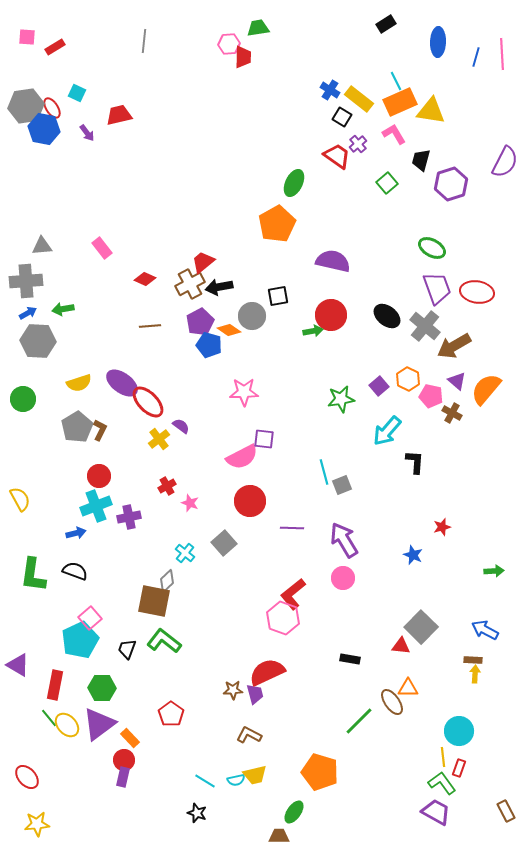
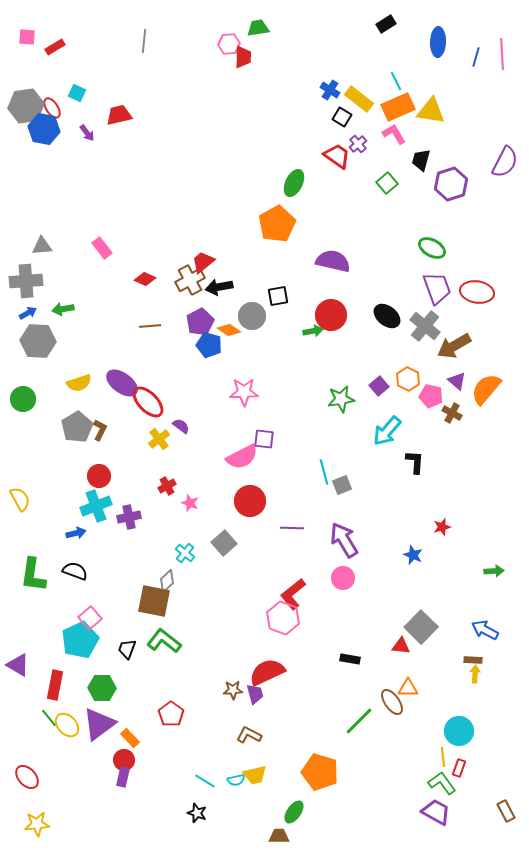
orange rectangle at (400, 102): moved 2 px left, 5 px down
brown cross at (190, 284): moved 4 px up
